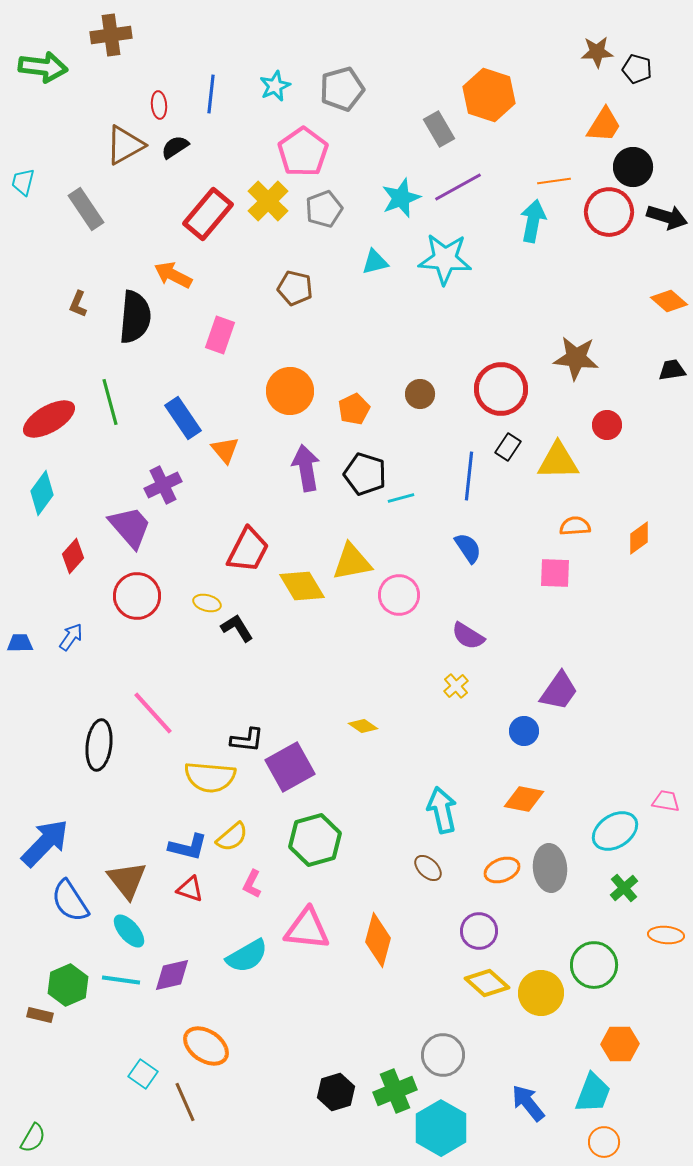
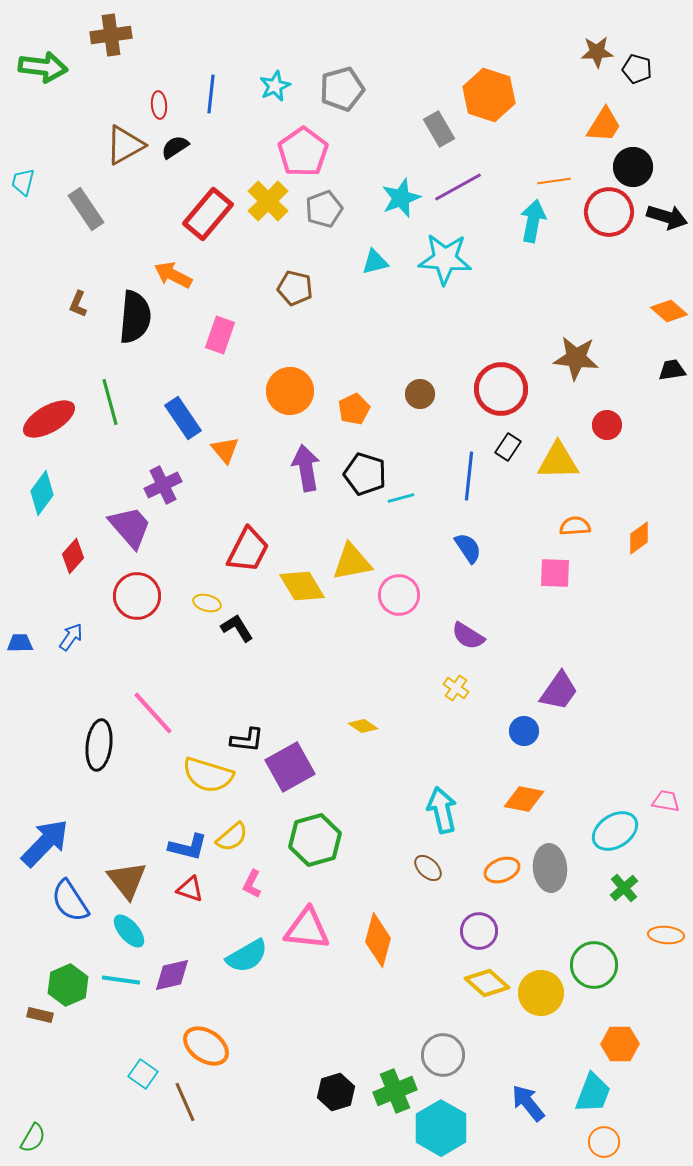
orange diamond at (669, 301): moved 10 px down
yellow cross at (456, 686): moved 2 px down; rotated 15 degrees counterclockwise
yellow semicircle at (210, 777): moved 2 px left, 2 px up; rotated 12 degrees clockwise
